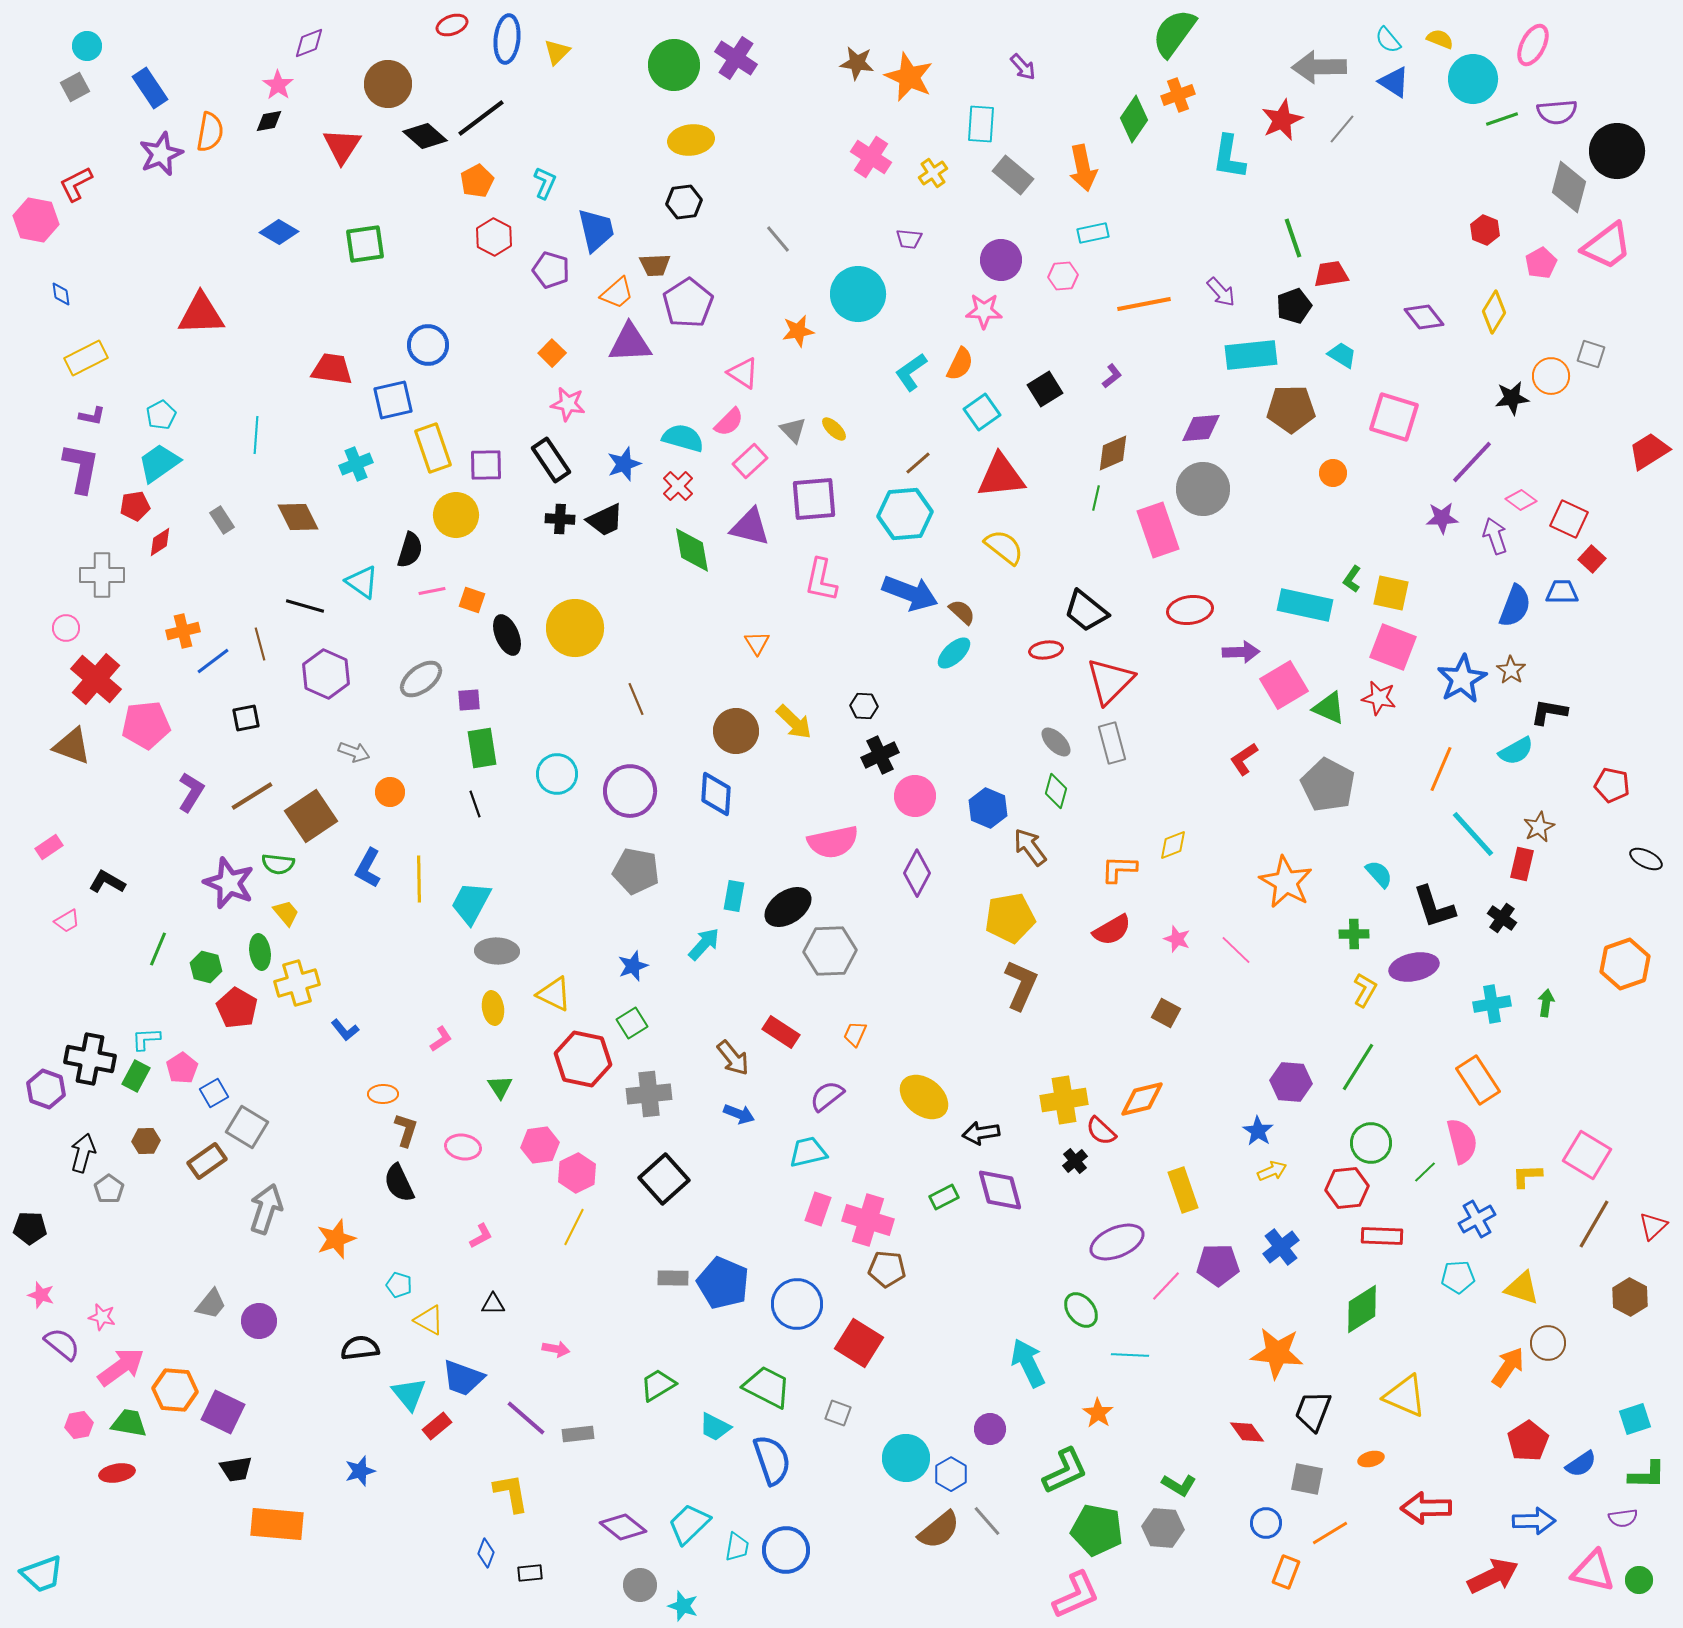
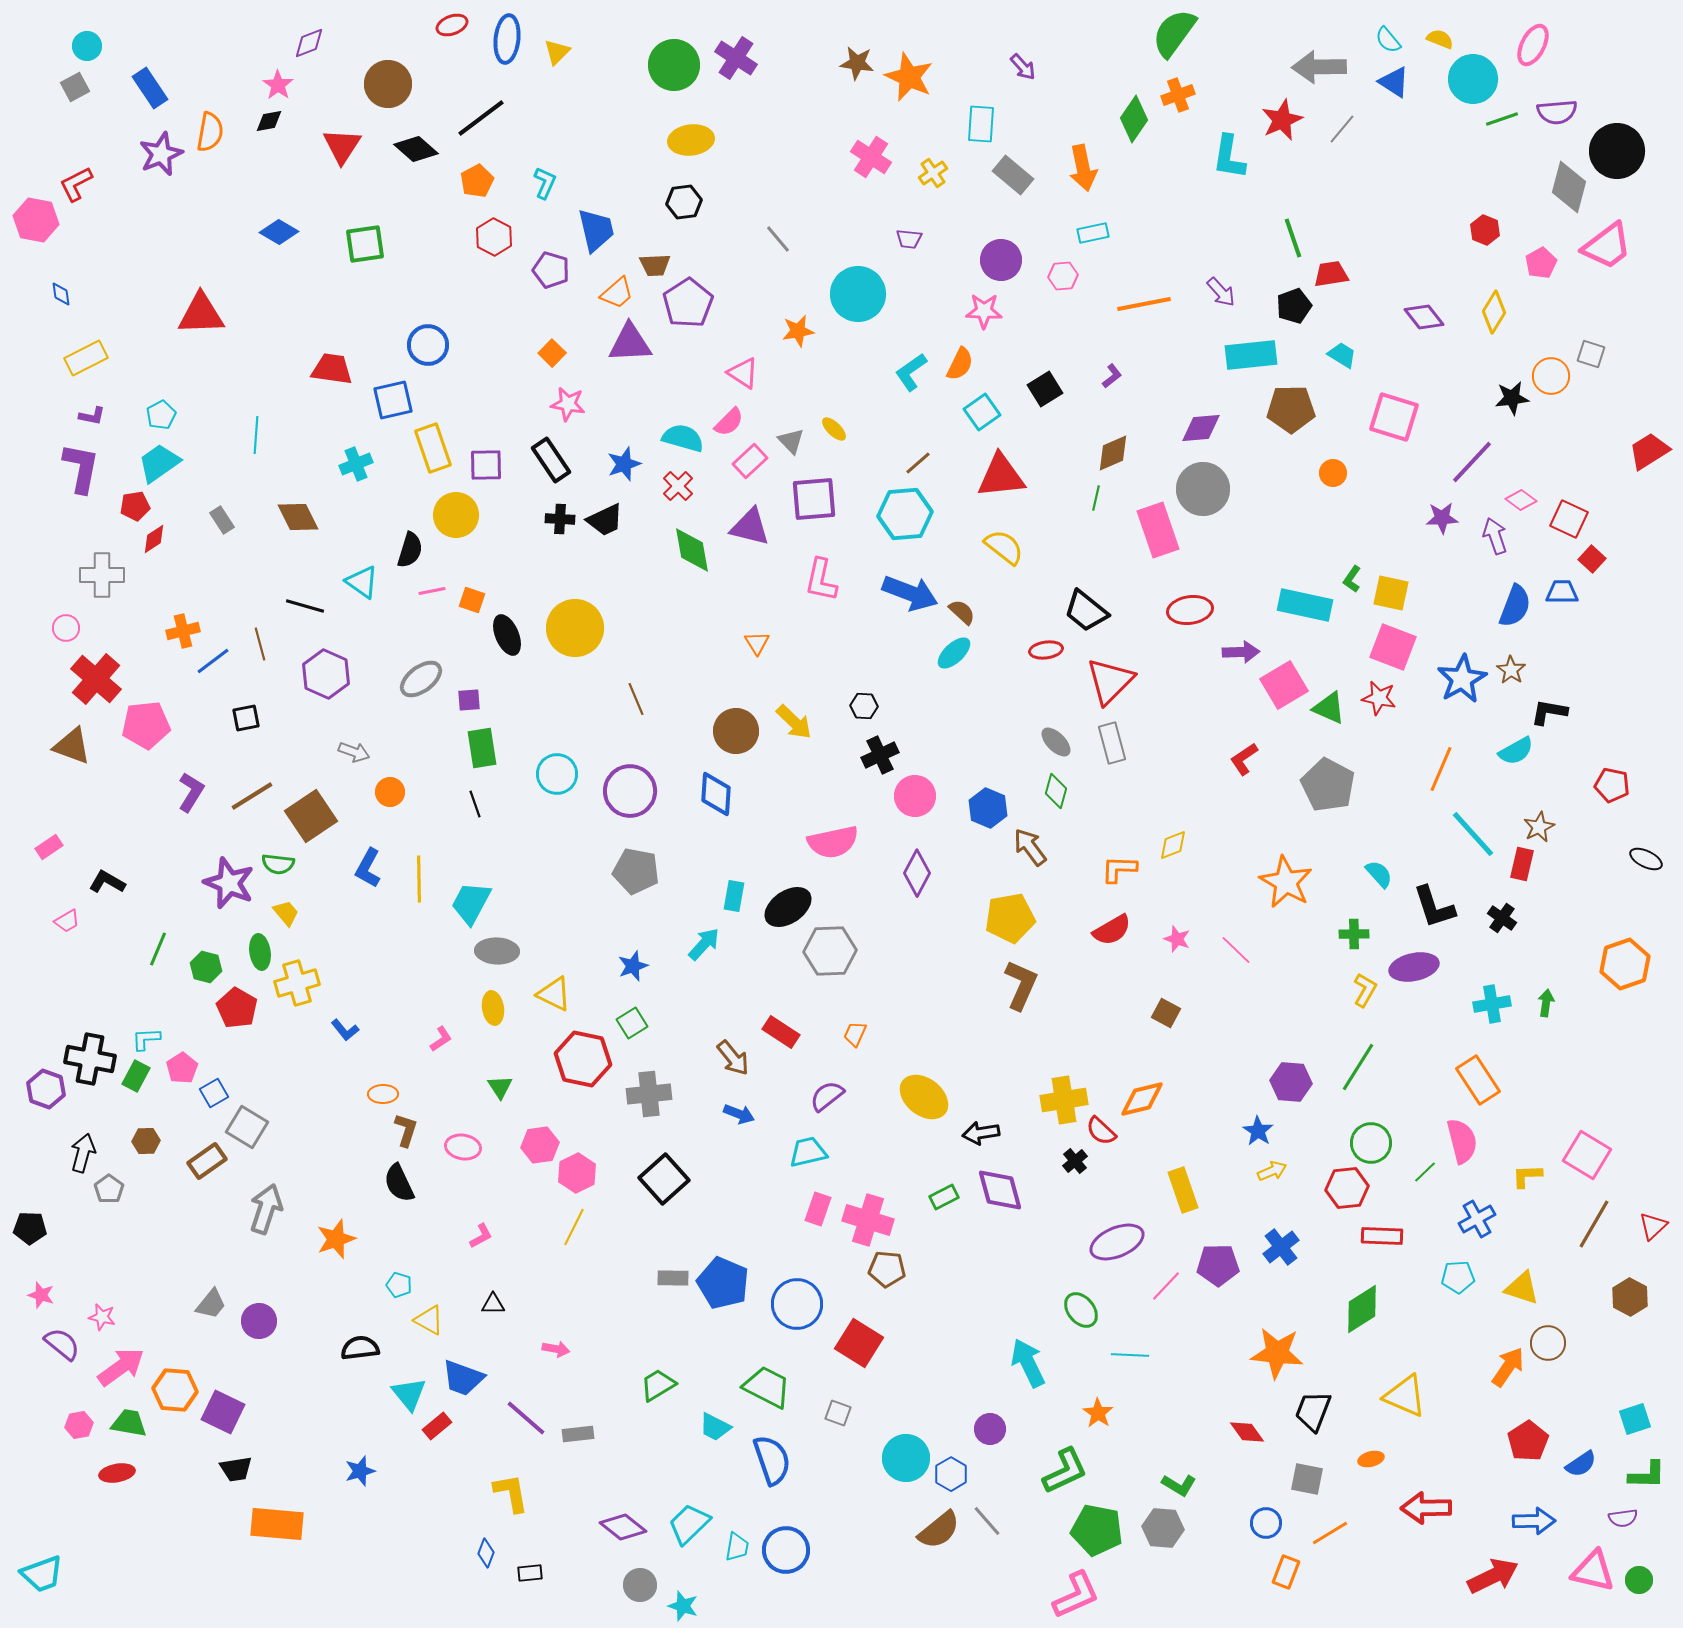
black diamond at (425, 136): moved 9 px left, 13 px down
gray triangle at (793, 430): moved 2 px left, 11 px down
red diamond at (160, 542): moved 6 px left, 3 px up
